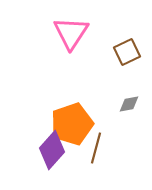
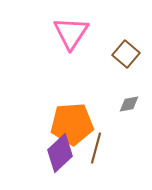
brown square: moved 1 px left, 2 px down; rotated 24 degrees counterclockwise
orange pentagon: rotated 15 degrees clockwise
purple diamond: moved 8 px right, 3 px down; rotated 6 degrees clockwise
